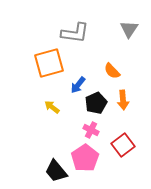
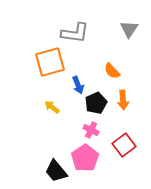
orange square: moved 1 px right, 1 px up
blue arrow: rotated 60 degrees counterclockwise
red square: moved 1 px right
